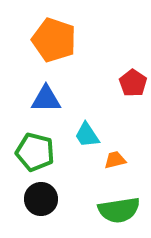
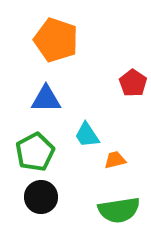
orange pentagon: moved 2 px right
green pentagon: rotated 30 degrees clockwise
black circle: moved 2 px up
